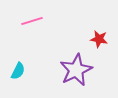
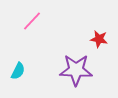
pink line: rotated 30 degrees counterclockwise
purple star: rotated 28 degrees clockwise
